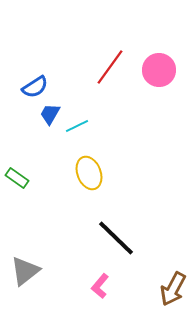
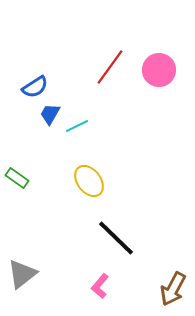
yellow ellipse: moved 8 px down; rotated 16 degrees counterclockwise
gray triangle: moved 3 px left, 3 px down
